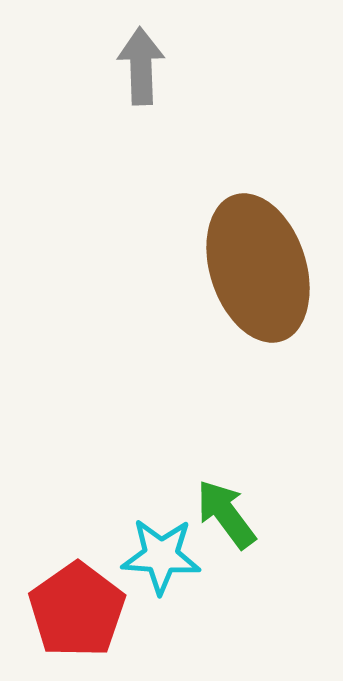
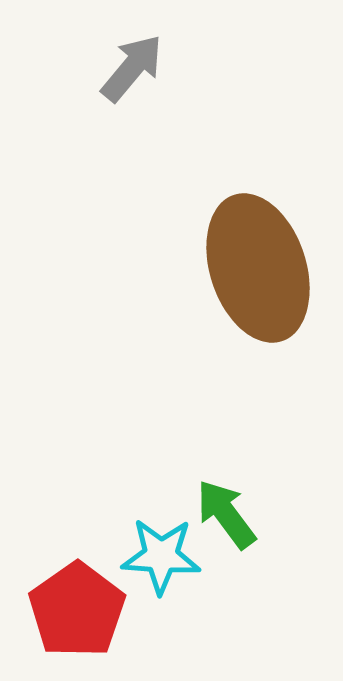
gray arrow: moved 9 px left, 2 px down; rotated 42 degrees clockwise
